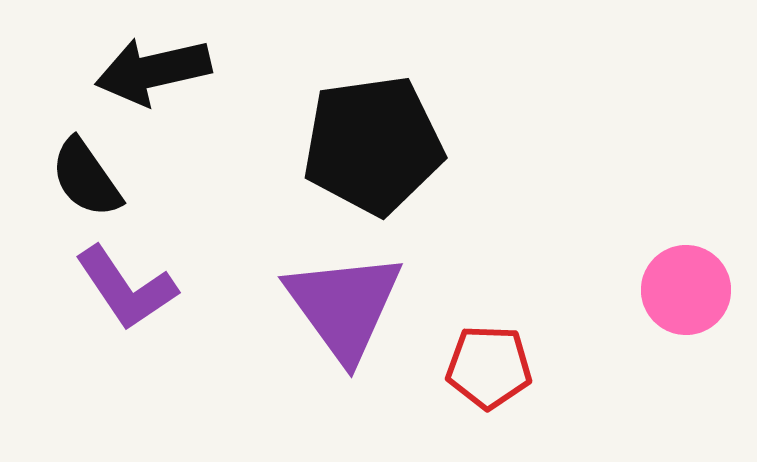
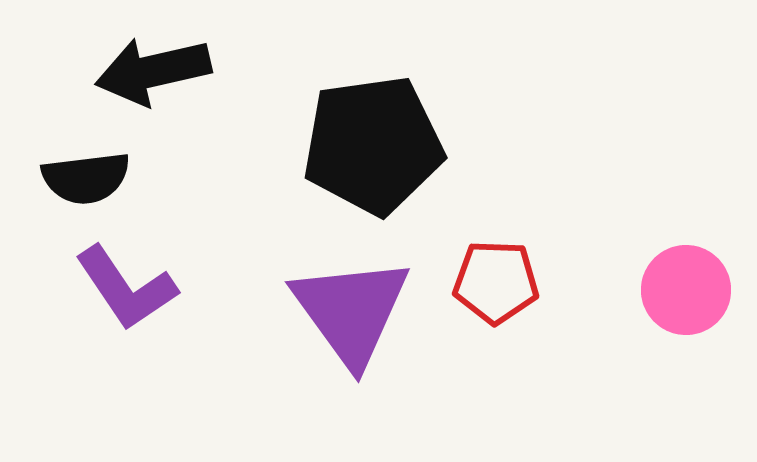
black semicircle: rotated 62 degrees counterclockwise
purple triangle: moved 7 px right, 5 px down
red pentagon: moved 7 px right, 85 px up
